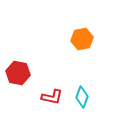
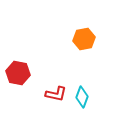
orange hexagon: moved 2 px right
red L-shape: moved 4 px right, 3 px up
